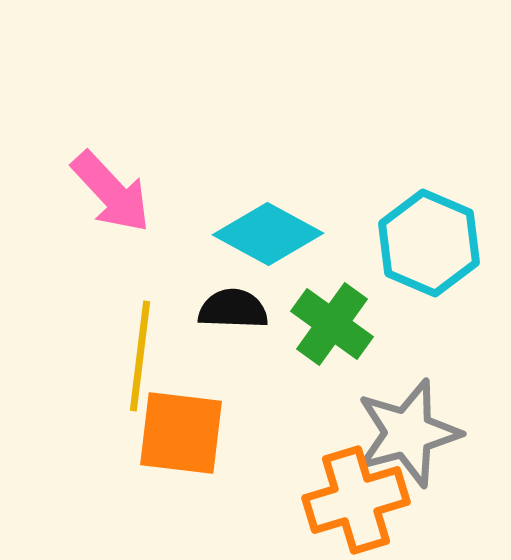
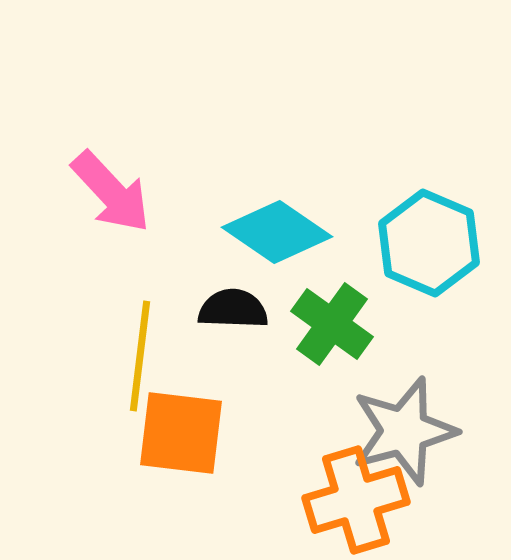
cyan diamond: moved 9 px right, 2 px up; rotated 6 degrees clockwise
gray star: moved 4 px left, 2 px up
